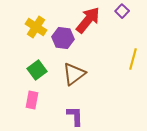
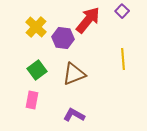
yellow cross: rotated 10 degrees clockwise
yellow line: moved 10 px left; rotated 20 degrees counterclockwise
brown triangle: rotated 15 degrees clockwise
purple L-shape: moved 1 px left, 1 px up; rotated 60 degrees counterclockwise
